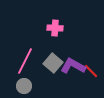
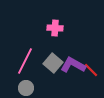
purple L-shape: moved 1 px up
red line: moved 1 px up
gray circle: moved 2 px right, 2 px down
